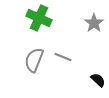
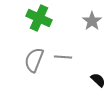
gray star: moved 2 px left, 2 px up
gray line: rotated 18 degrees counterclockwise
